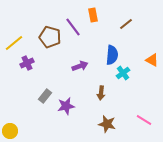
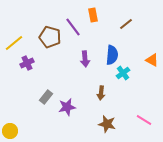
purple arrow: moved 5 px right, 7 px up; rotated 105 degrees clockwise
gray rectangle: moved 1 px right, 1 px down
purple star: moved 1 px right, 1 px down
